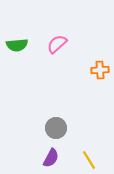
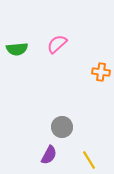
green semicircle: moved 4 px down
orange cross: moved 1 px right, 2 px down; rotated 12 degrees clockwise
gray circle: moved 6 px right, 1 px up
purple semicircle: moved 2 px left, 3 px up
